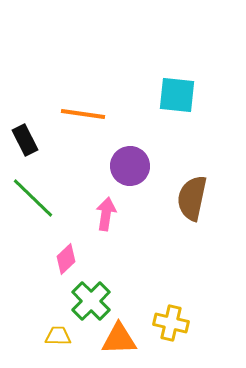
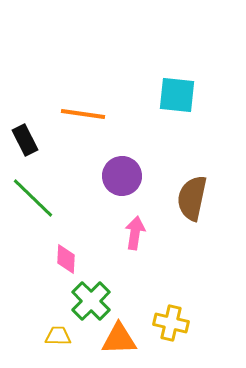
purple circle: moved 8 px left, 10 px down
pink arrow: moved 29 px right, 19 px down
pink diamond: rotated 44 degrees counterclockwise
